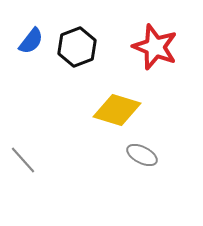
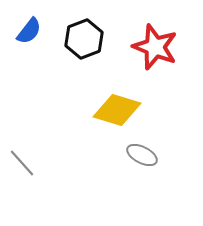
blue semicircle: moved 2 px left, 10 px up
black hexagon: moved 7 px right, 8 px up
gray line: moved 1 px left, 3 px down
